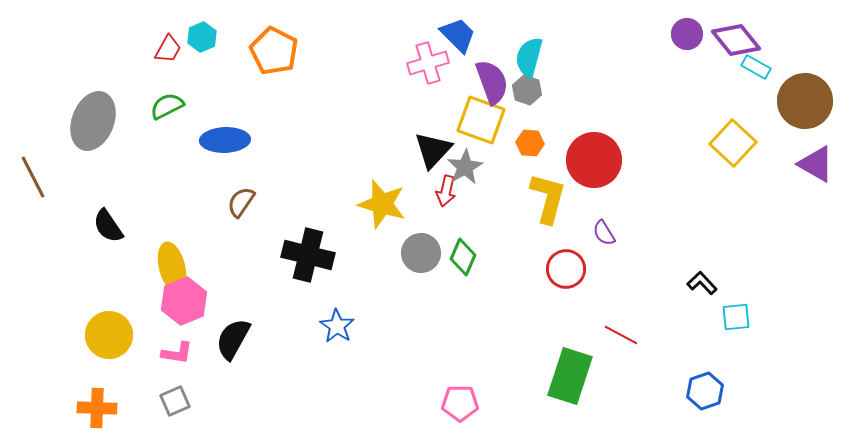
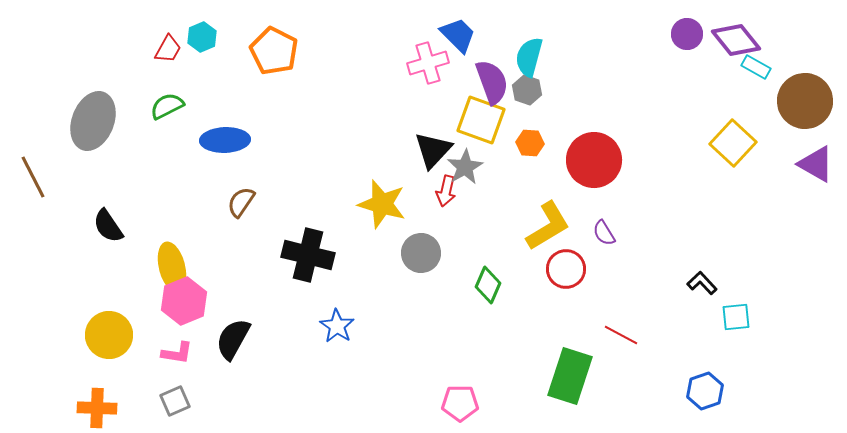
yellow L-shape at (548, 198): moved 28 px down; rotated 44 degrees clockwise
green diamond at (463, 257): moved 25 px right, 28 px down
